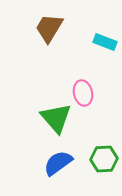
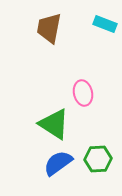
brown trapezoid: rotated 20 degrees counterclockwise
cyan rectangle: moved 18 px up
green triangle: moved 2 px left, 6 px down; rotated 16 degrees counterclockwise
green hexagon: moved 6 px left
